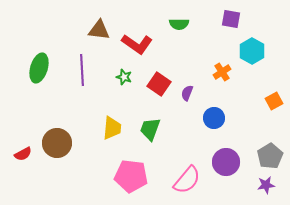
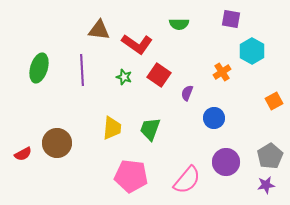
red square: moved 9 px up
